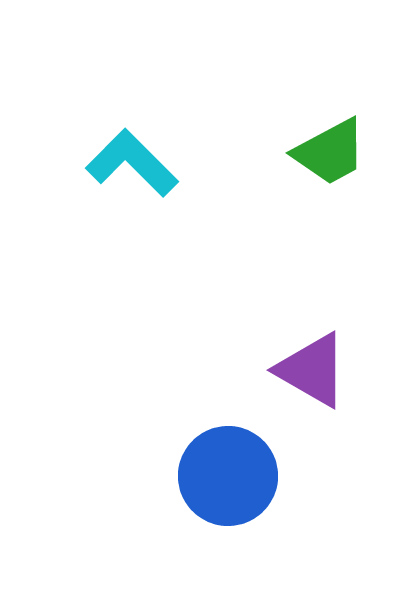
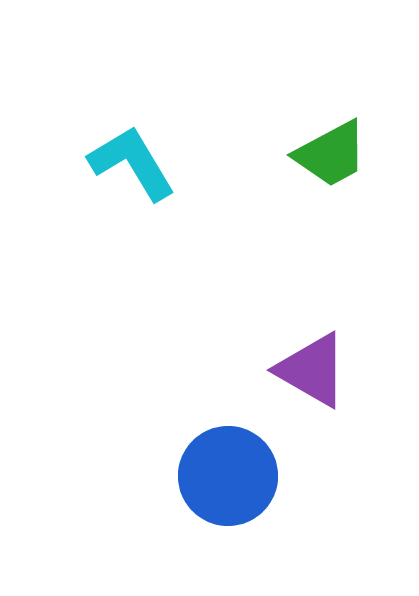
green trapezoid: moved 1 px right, 2 px down
cyan L-shape: rotated 14 degrees clockwise
